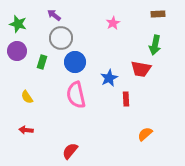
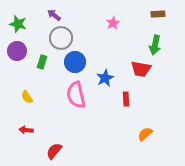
blue star: moved 4 px left
red semicircle: moved 16 px left
